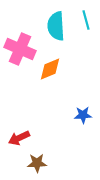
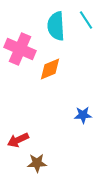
cyan line: rotated 18 degrees counterclockwise
red arrow: moved 1 px left, 2 px down
